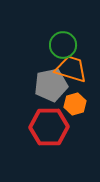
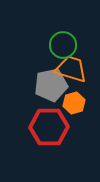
orange hexagon: moved 1 px left, 1 px up
